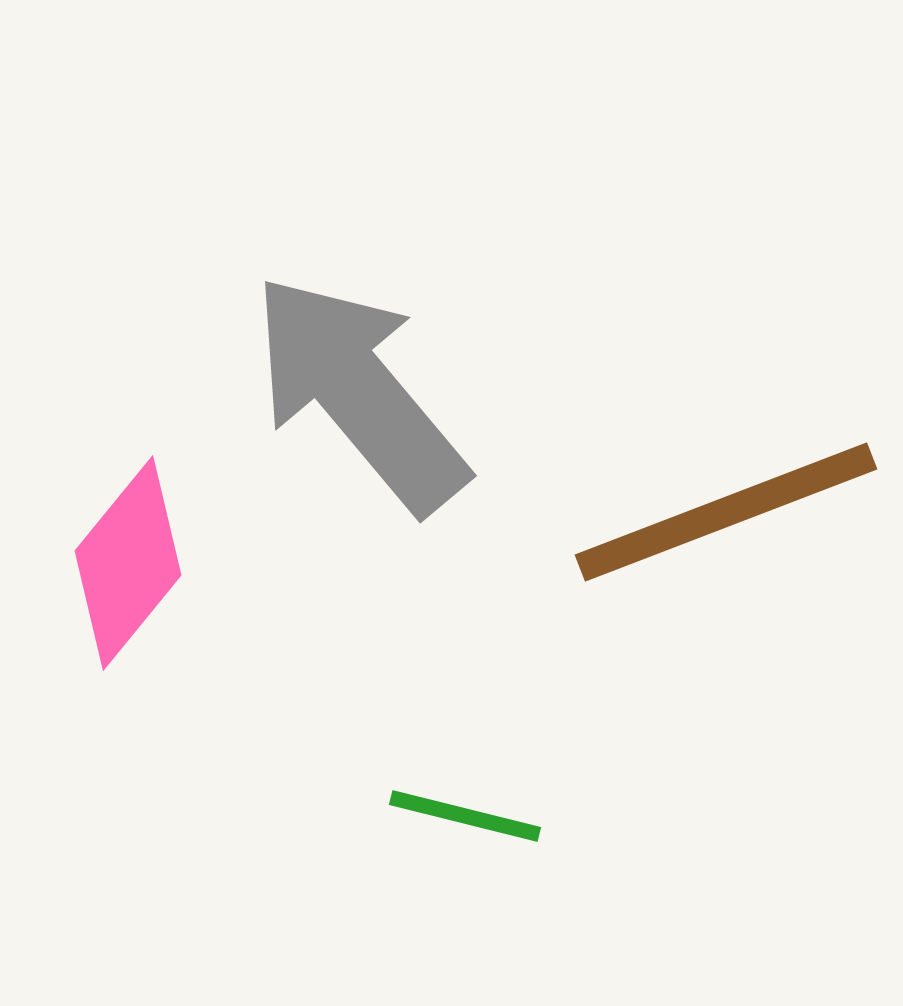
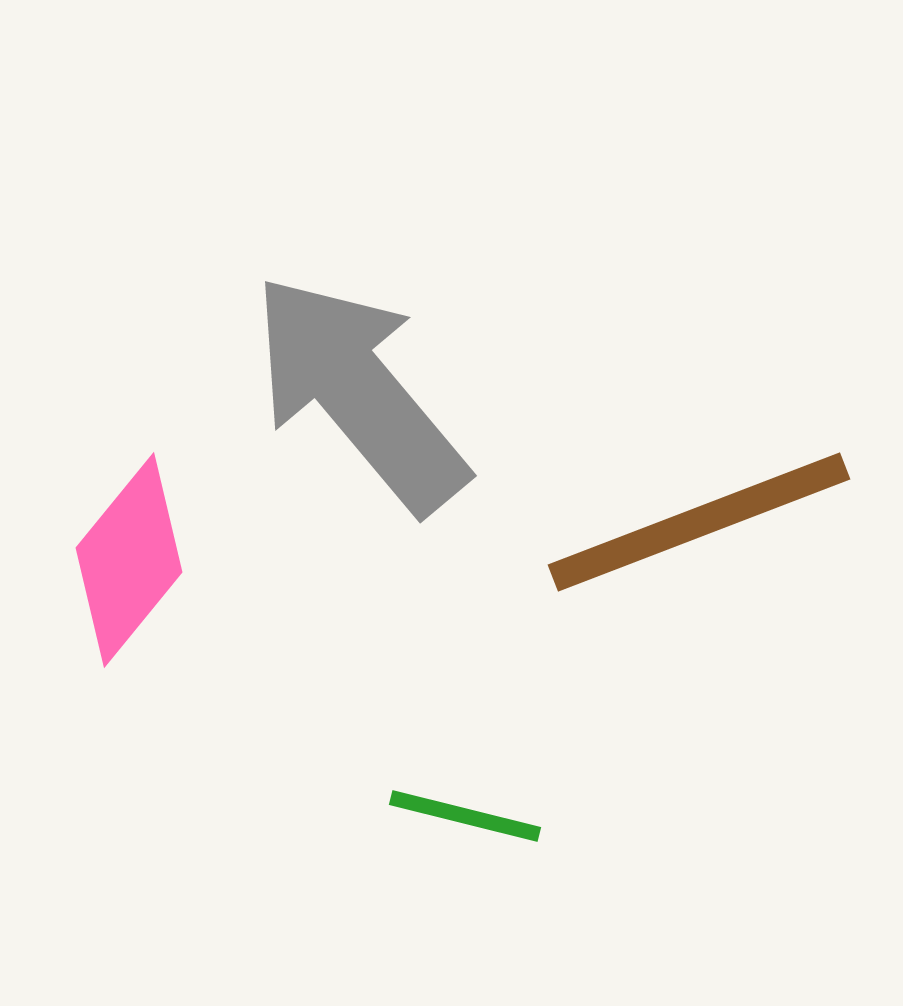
brown line: moved 27 px left, 10 px down
pink diamond: moved 1 px right, 3 px up
